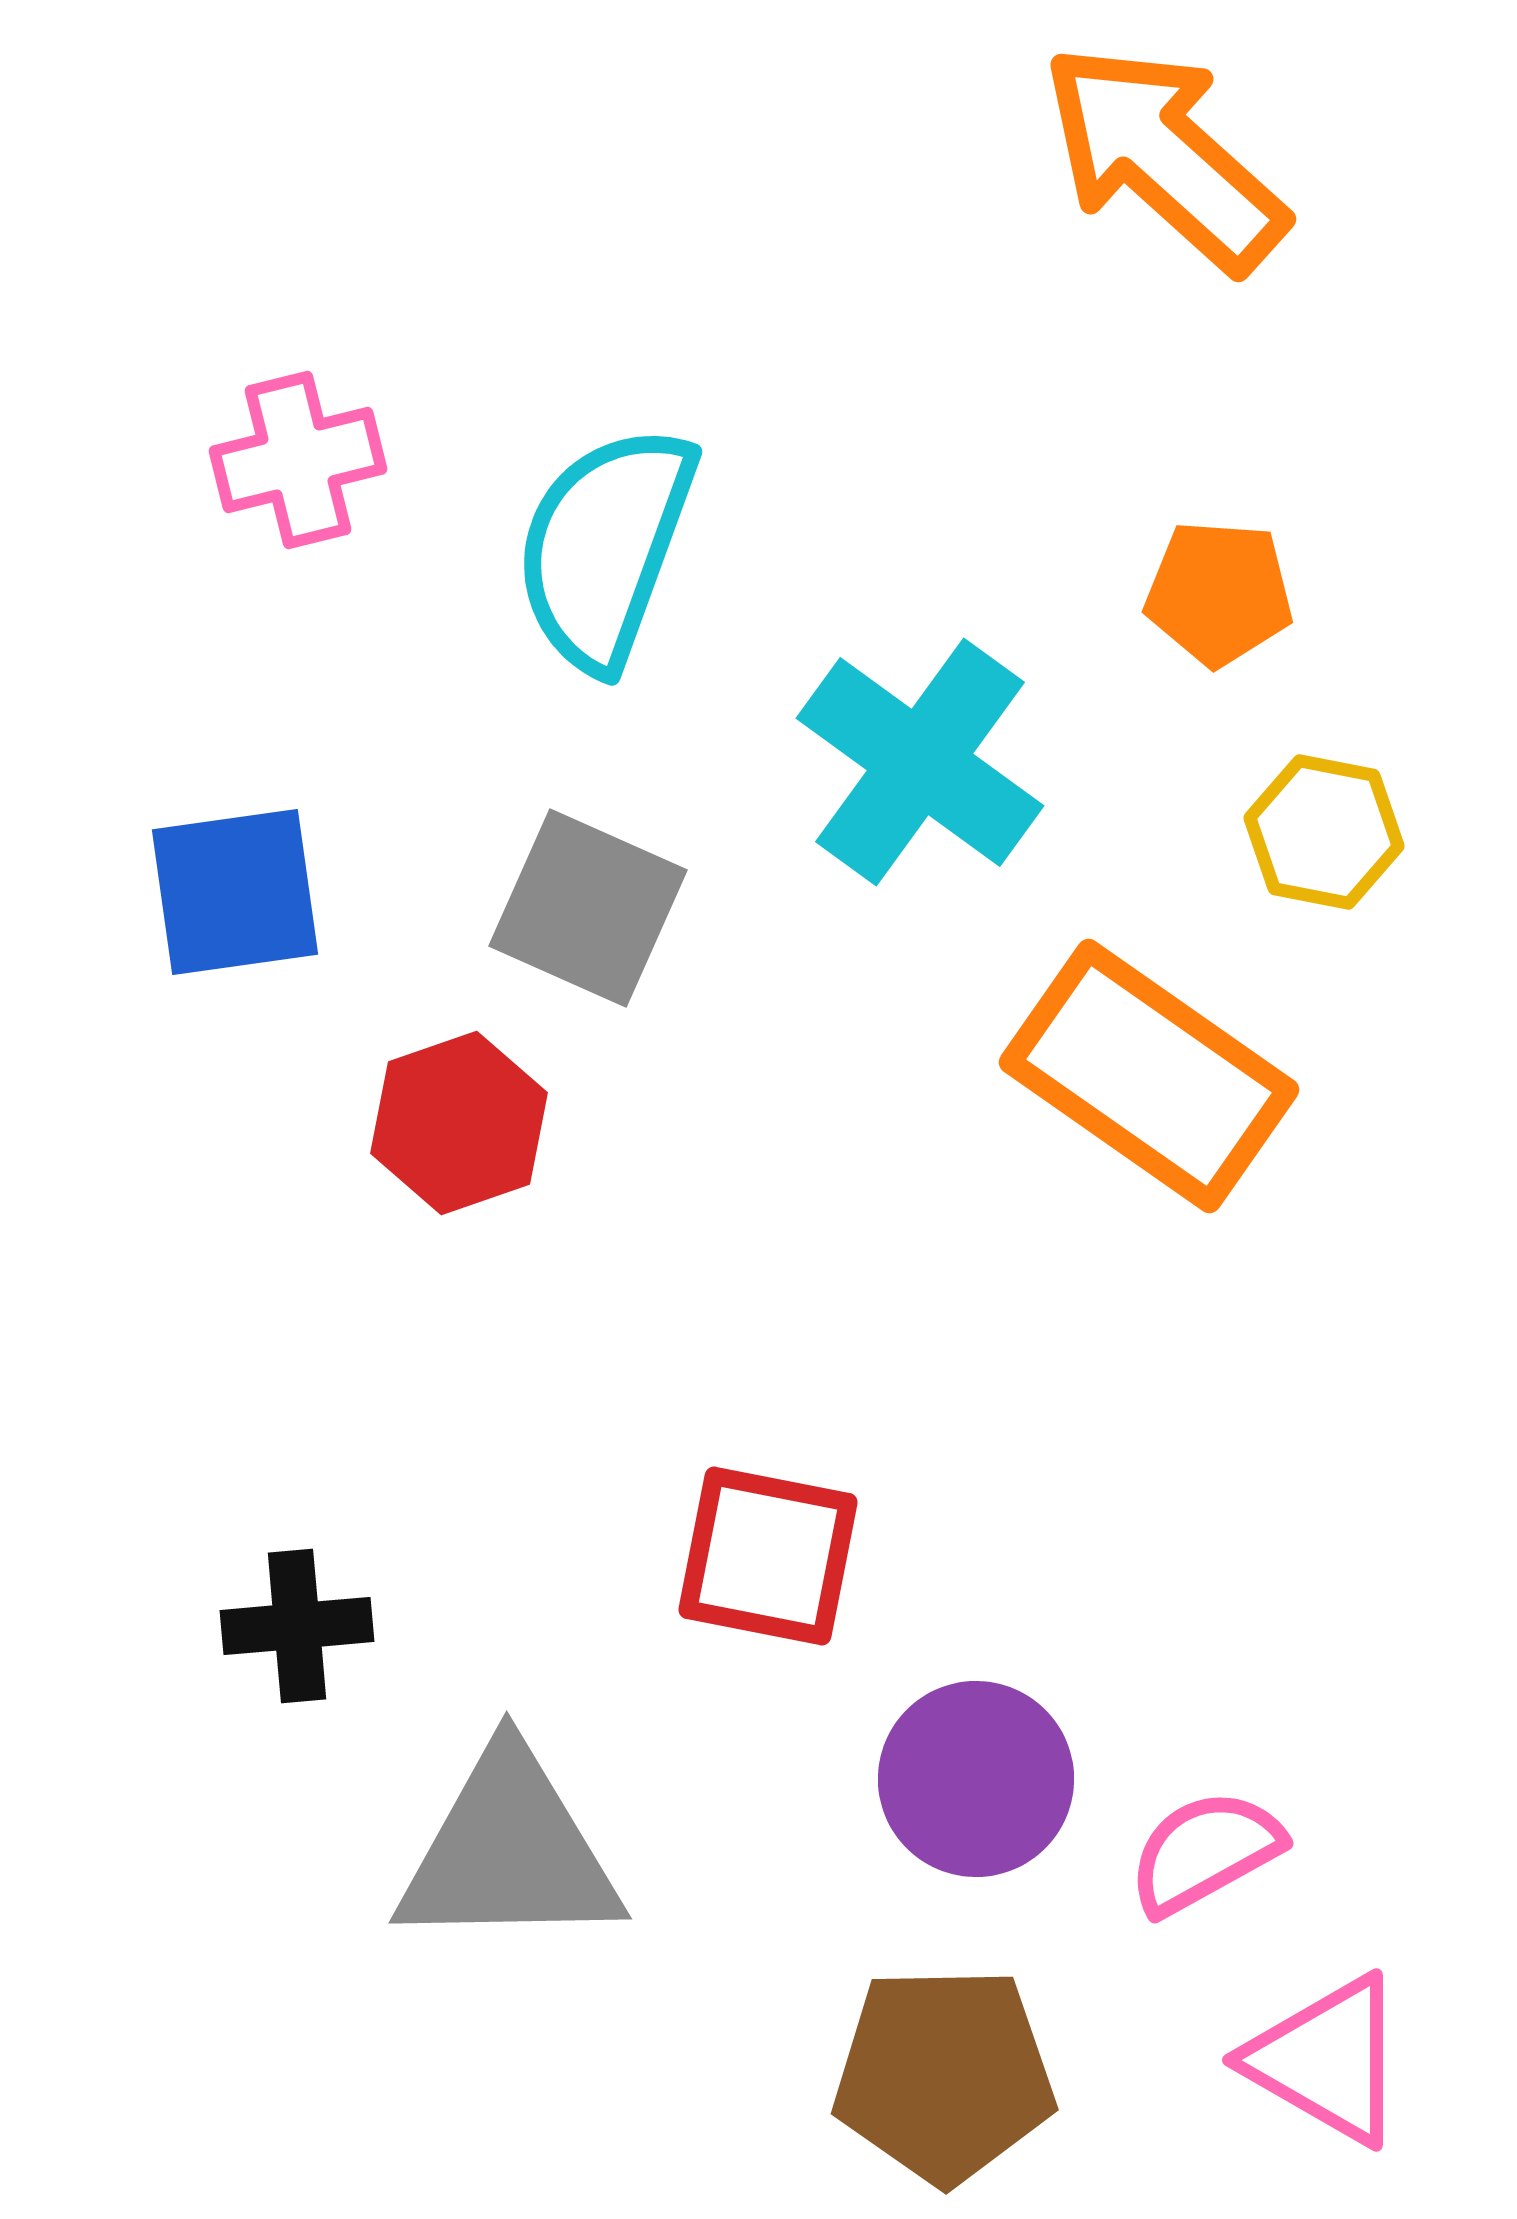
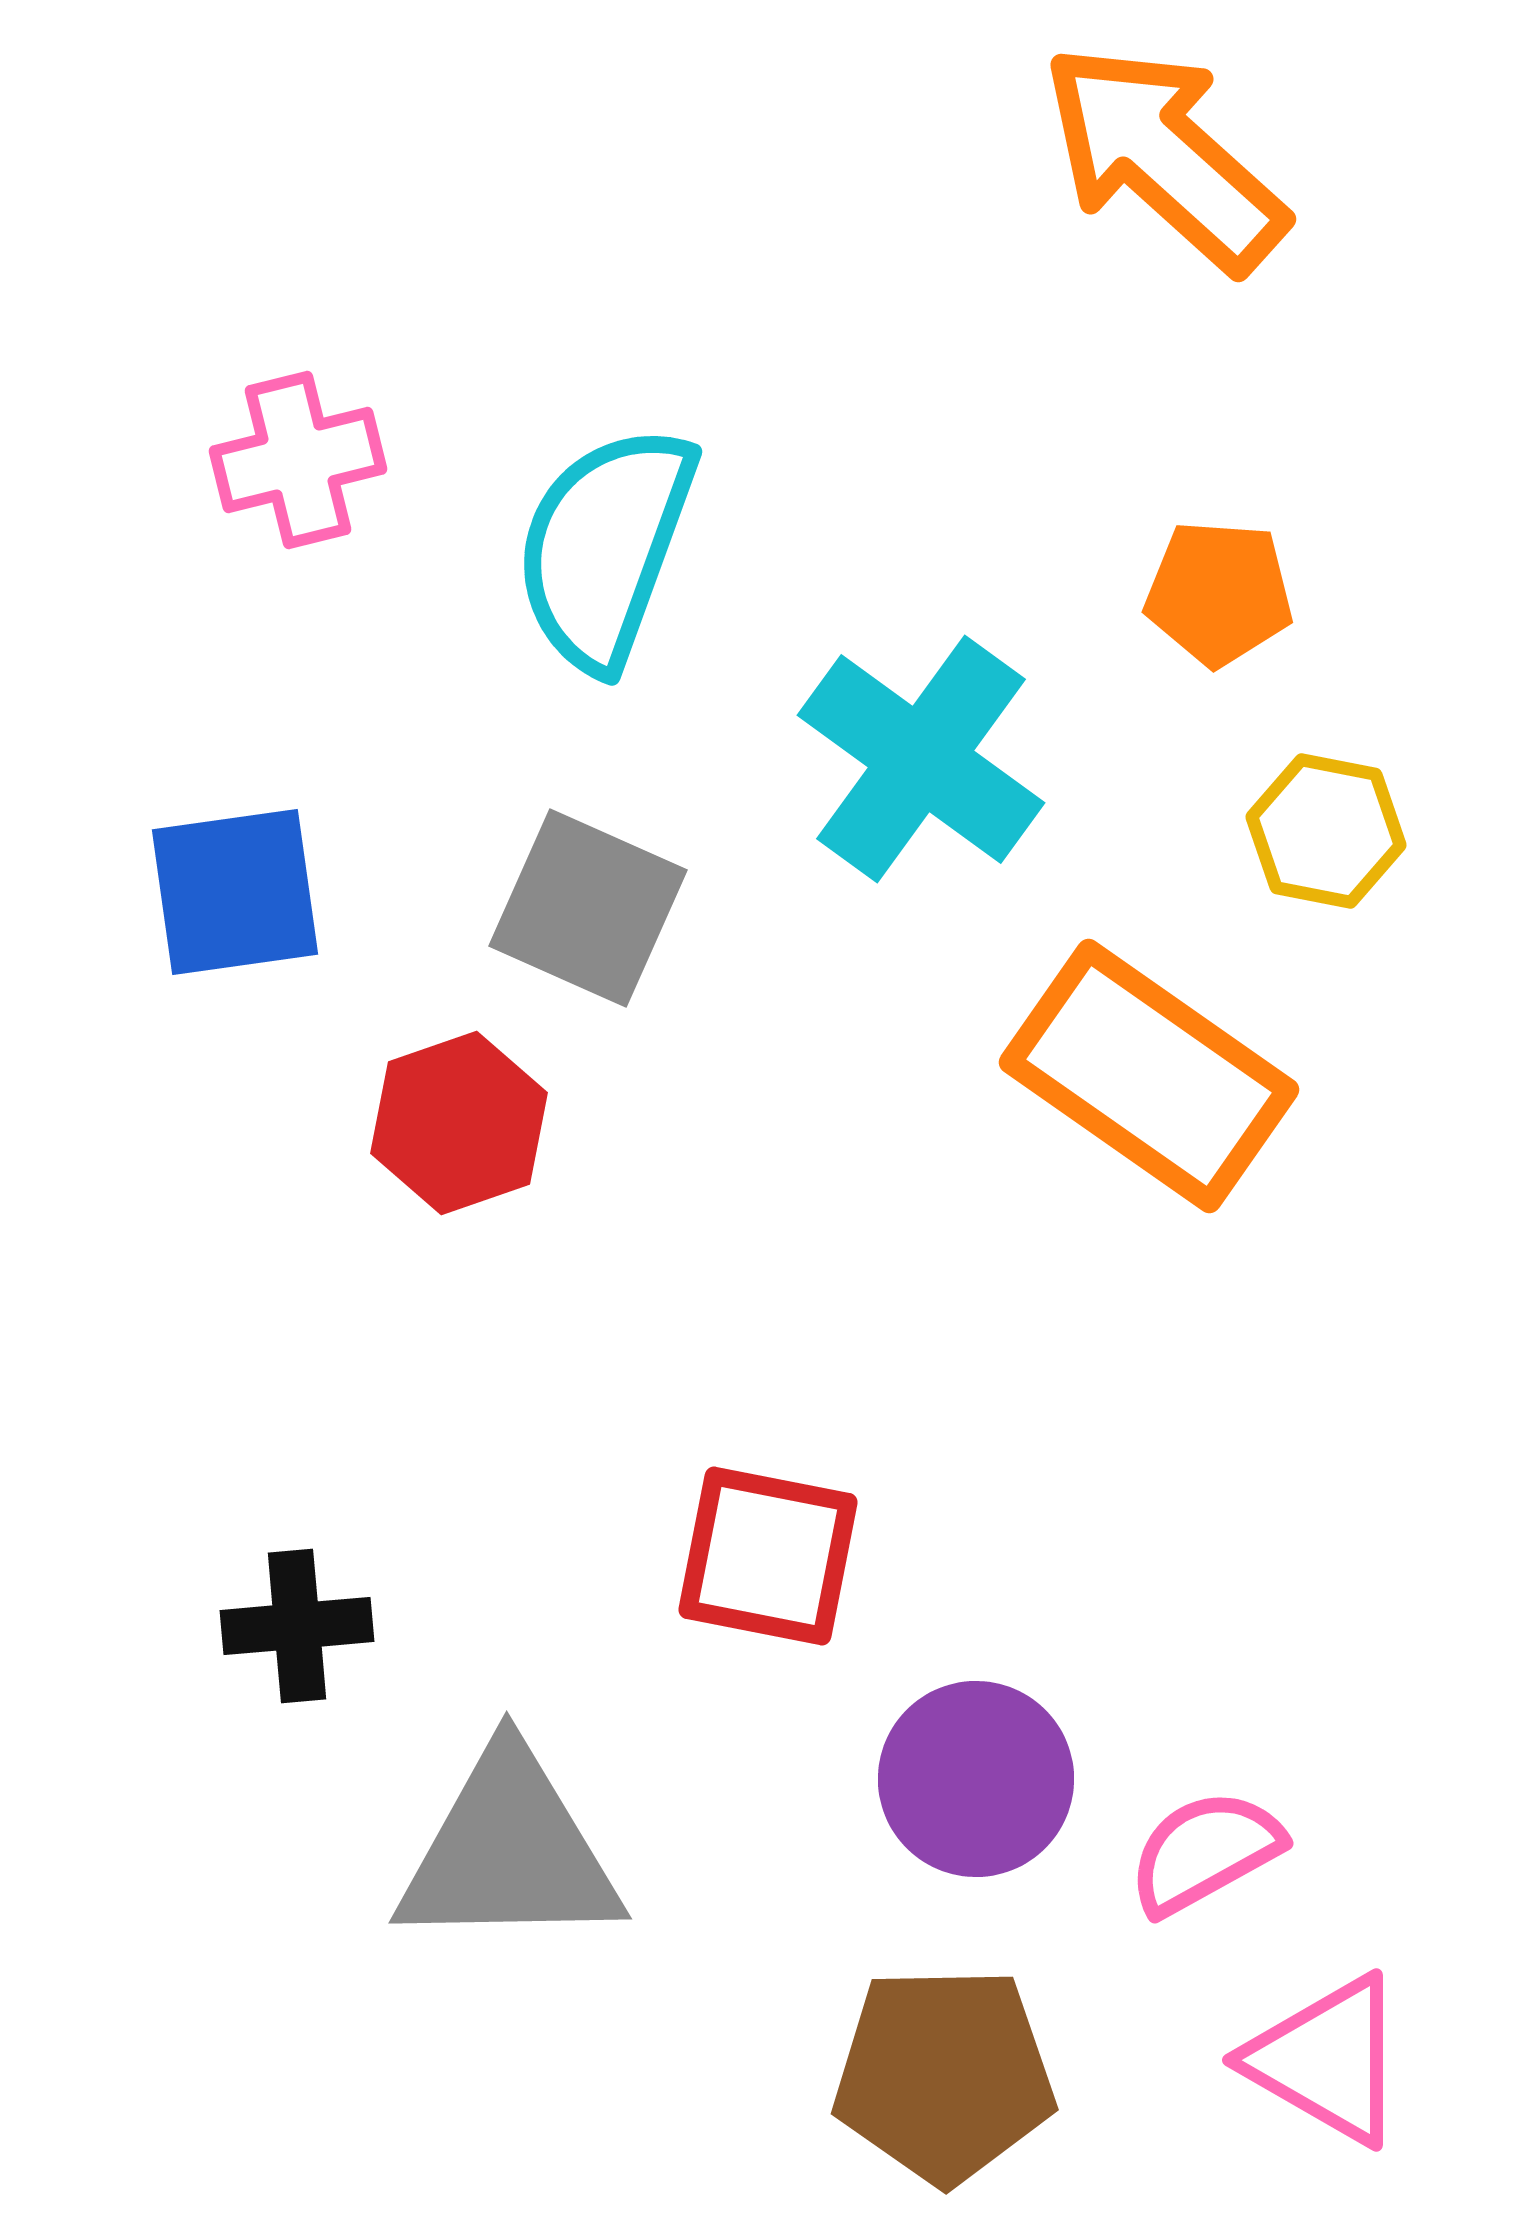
cyan cross: moved 1 px right, 3 px up
yellow hexagon: moved 2 px right, 1 px up
